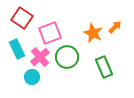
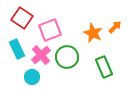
pink square: moved 3 px up
pink cross: moved 1 px right, 2 px up
